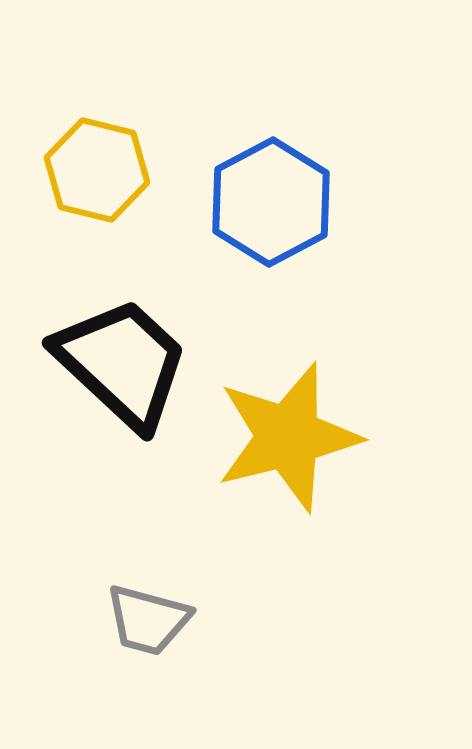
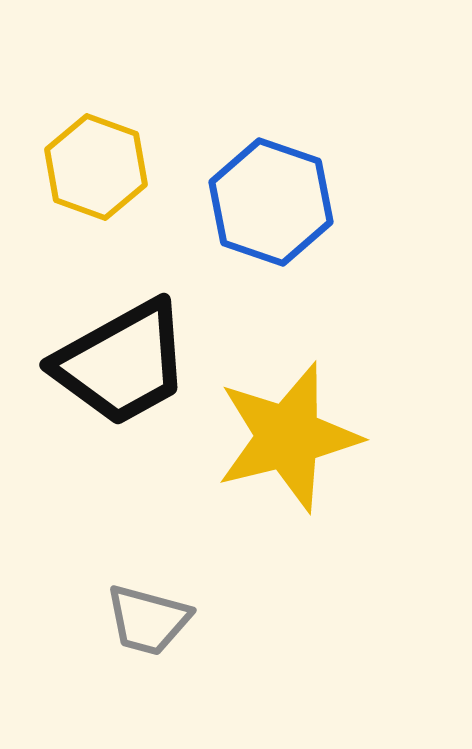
yellow hexagon: moved 1 px left, 3 px up; rotated 6 degrees clockwise
blue hexagon: rotated 13 degrees counterclockwise
black trapezoid: rotated 108 degrees clockwise
